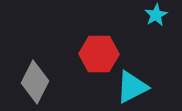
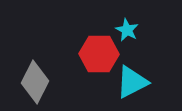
cyan star: moved 29 px left, 15 px down; rotated 15 degrees counterclockwise
cyan triangle: moved 5 px up
